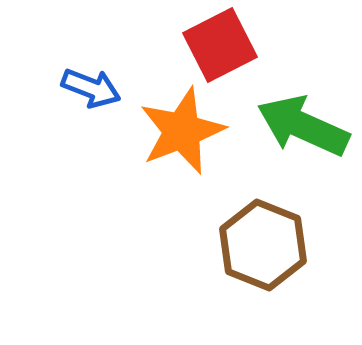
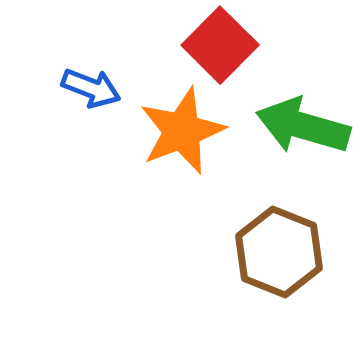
red square: rotated 18 degrees counterclockwise
green arrow: rotated 8 degrees counterclockwise
brown hexagon: moved 16 px right, 7 px down
